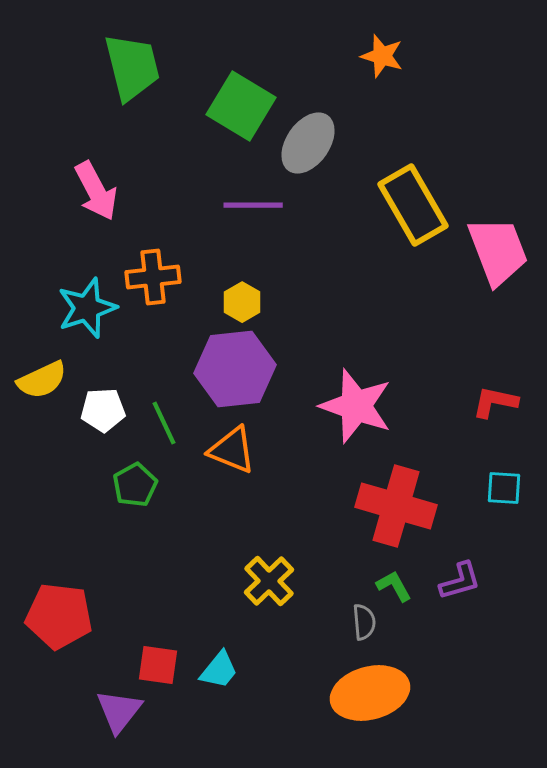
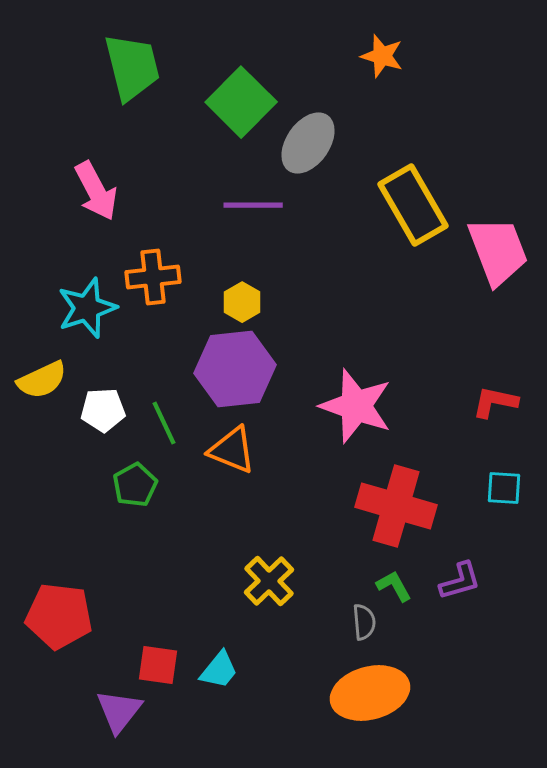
green square: moved 4 px up; rotated 14 degrees clockwise
